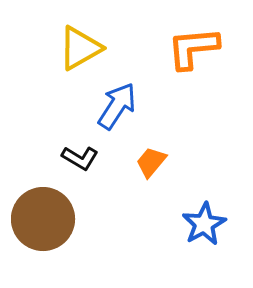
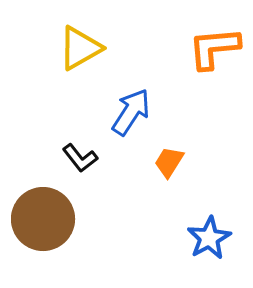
orange L-shape: moved 21 px right
blue arrow: moved 14 px right, 6 px down
black L-shape: rotated 21 degrees clockwise
orange trapezoid: moved 18 px right; rotated 8 degrees counterclockwise
blue star: moved 5 px right, 14 px down
